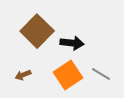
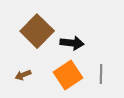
gray line: rotated 60 degrees clockwise
